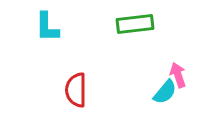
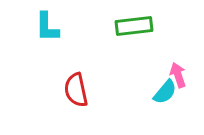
green rectangle: moved 1 px left, 2 px down
red semicircle: rotated 12 degrees counterclockwise
